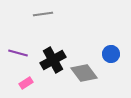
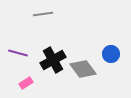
gray diamond: moved 1 px left, 4 px up
